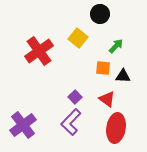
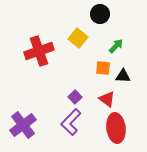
red cross: rotated 16 degrees clockwise
red ellipse: rotated 16 degrees counterclockwise
